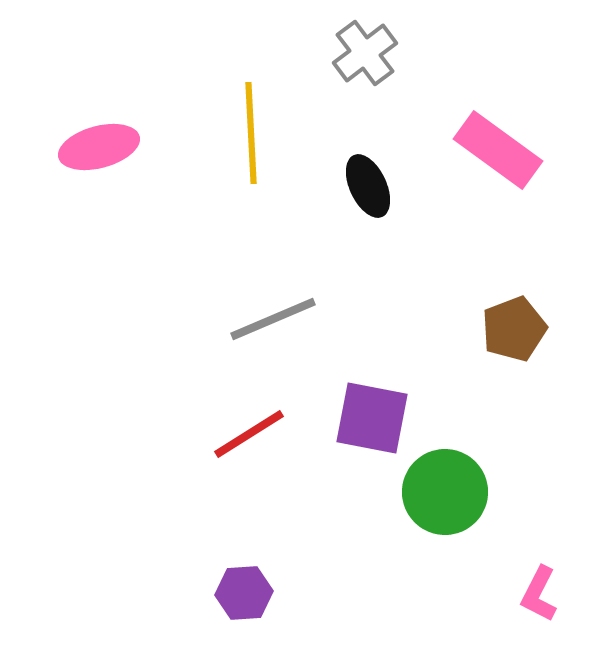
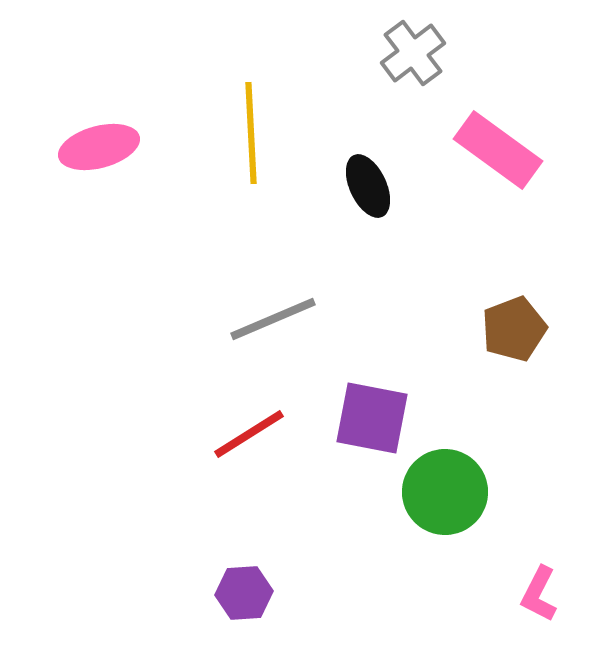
gray cross: moved 48 px right
